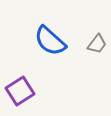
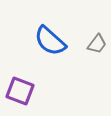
purple square: rotated 36 degrees counterclockwise
